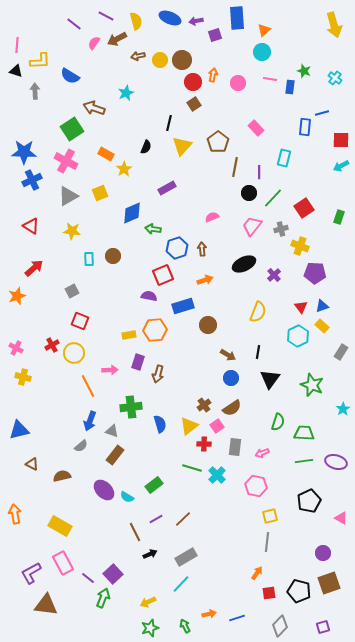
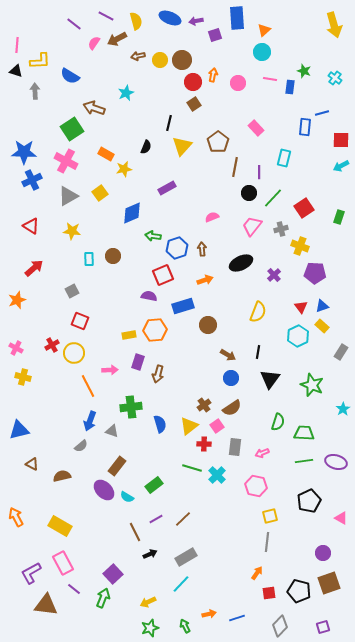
yellow star at (124, 169): rotated 21 degrees clockwise
yellow square at (100, 193): rotated 14 degrees counterclockwise
green arrow at (153, 229): moved 7 px down
black ellipse at (244, 264): moved 3 px left, 1 px up
orange star at (17, 296): moved 4 px down
brown rectangle at (115, 455): moved 2 px right, 11 px down
orange arrow at (15, 514): moved 1 px right, 3 px down; rotated 18 degrees counterclockwise
purple line at (88, 578): moved 14 px left, 11 px down
